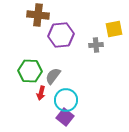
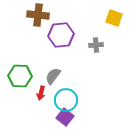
yellow square: moved 11 px up; rotated 30 degrees clockwise
green hexagon: moved 10 px left, 5 px down
